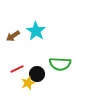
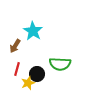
cyan star: moved 3 px left
brown arrow: moved 2 px right, 10 px down; rotated 24 degrees counterclockwise
red line: rotated 48 degrees counterclockwise
